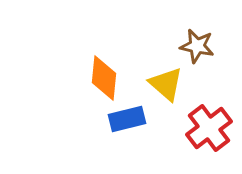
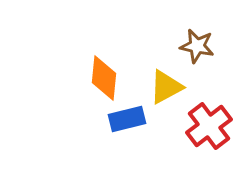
yellow triangle: moved 3 px down; rotated 51 degrees clockwise
red cross: moved 2 px up
